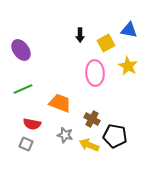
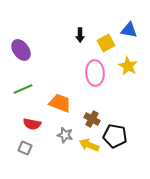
gray square: moved 1 px left, 4 px down
